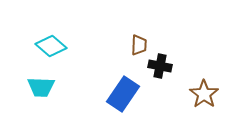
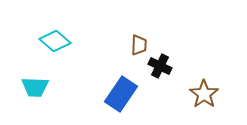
cyan diamond: moved 4 px right, 5 px up
black cross: rotated 15 degrees clockwise
cyan trapezoid: moved 6 px left
blue rectangle: moved 2 px left
